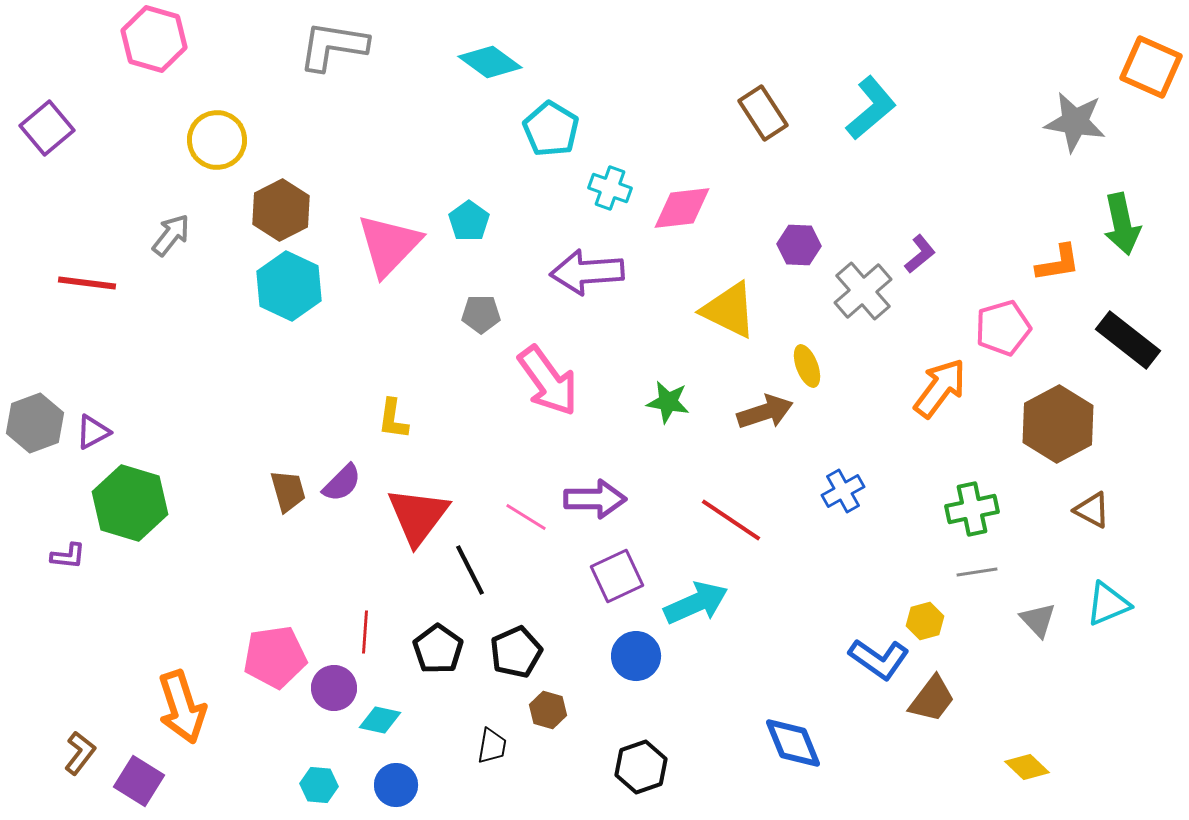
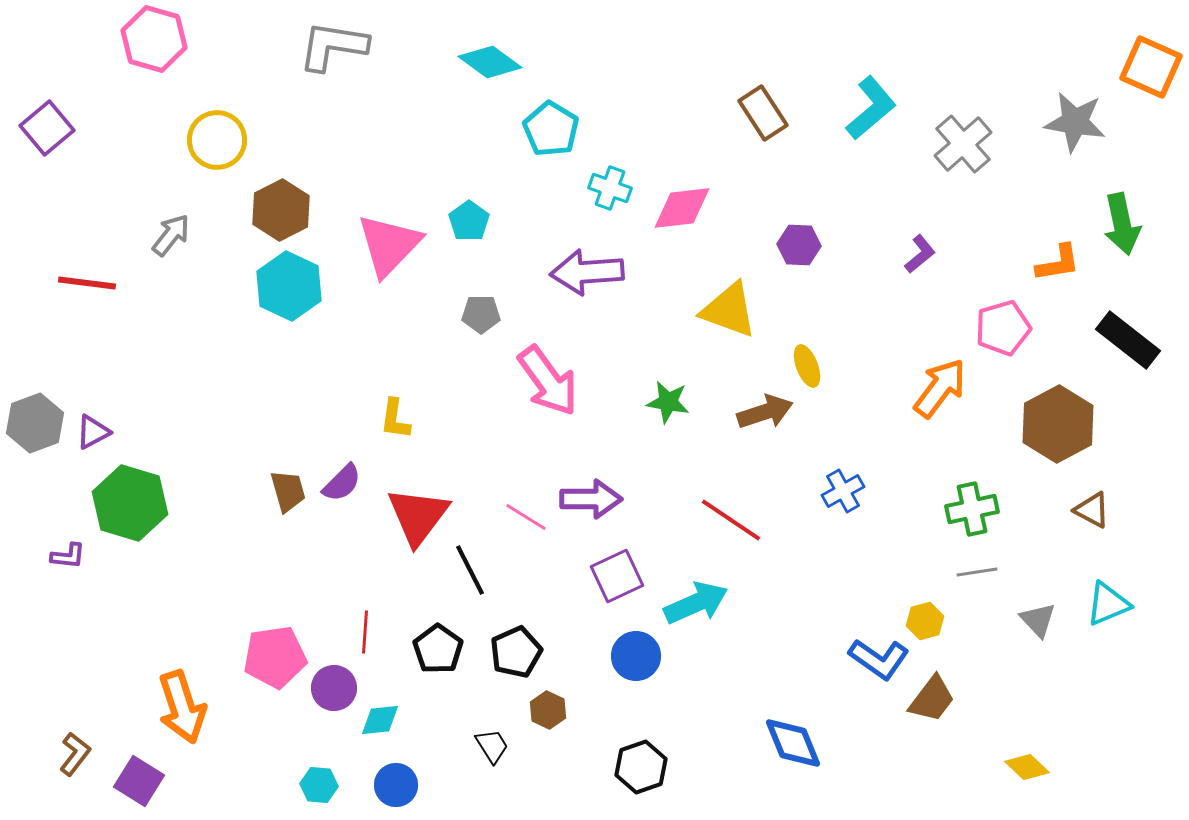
gray cross at (863, 291): moved 100 px right, 147 px up
yellow triangle at (729, 310): rotated 6 degrees counterclockwise
yellow L-shape at (393, 419): moved 2 px right
purple arrow at (595, 499): moved 4 px left
brown hexagon at (548, 710): rotated 9 degrees clockwise
cyan diamond at (380, 720): rotated 18 degrees counterclockwise
black trapezoid at (492, 746): rotated 42 degrees counterclockwise
brown L-shape at (80, 753): moved 5 px left, 1 px down
